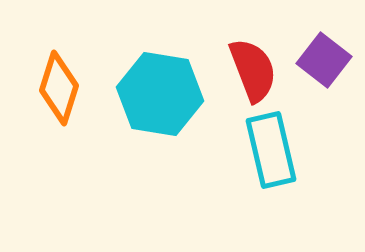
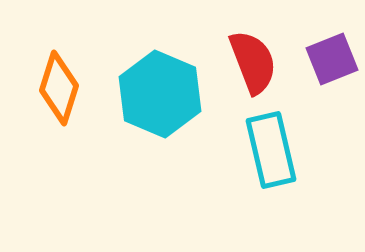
purple square: moved 8 px right, 1 px up; rotated 30 degrees clockwise
red semicircle: moved 8 px up
cyan hexagon: rotated 14 degrees clockwise
